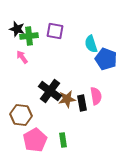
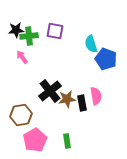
black star: moved 1 px left, 1 px down; rotated 21 degrees counterclockwise
black cross: rotated 15 degrees clockwise
brown hexagon: rotated 15 degrees counterclockwise
green rectangle: moved 4 px right, 1 px down
